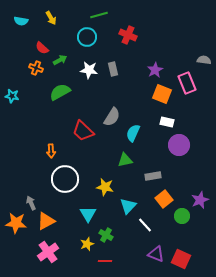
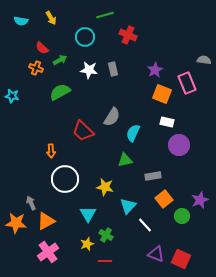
green line at (99, 15): moved 6 px right
cyan circle at (87, 37): moved 2 px left
